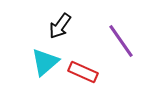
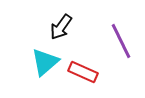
black arrow: moved 1 px right, 1 px down
purple line: rotated 9 degrees clockwise
